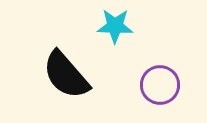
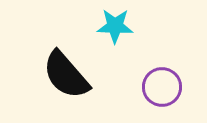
purple circle: moved 2 px right, 2 px down
